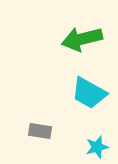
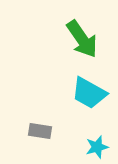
green arrow: rotated 111 degrees counterclockwise
